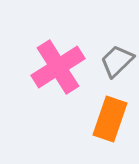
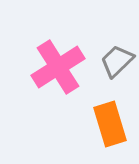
orange rectangle: moved 5 px down; rotated 36 degrees counterclockwise
